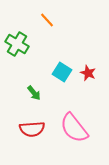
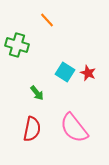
green cross: moved 1 px down; rotated 15 degrees counterclockwise
cyan square: moved 3 px right
green arrow: moved 3 px right
red semicircle: rotated 75 degrees counterclockwise
